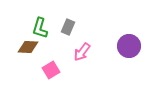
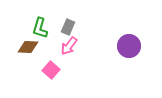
pink arrow: moved 13 px left, 6 px up
pink square: rotated 18 degrees counterclockwise
